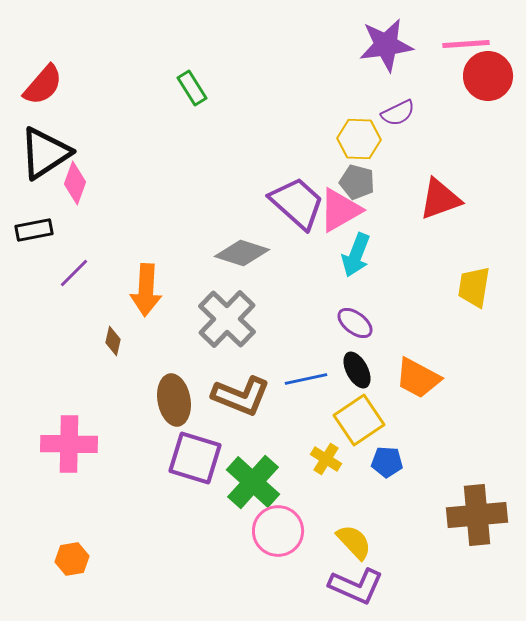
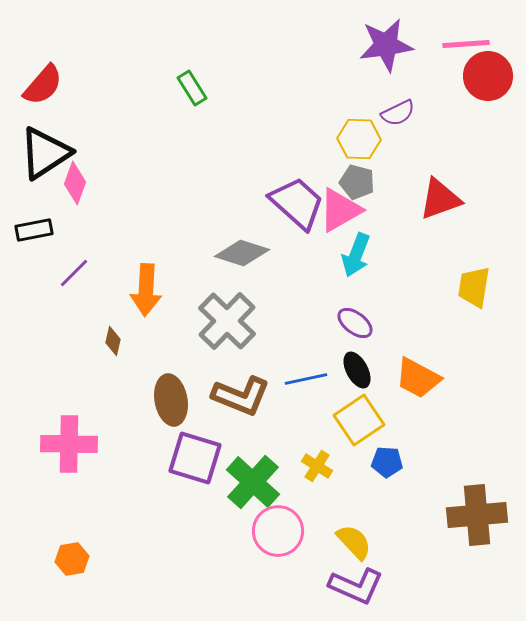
gray cross: moved 2 px down
brown ellipse: moved 3 px left
yellow cross: moved 9 px left, 7 px down
